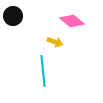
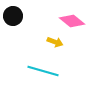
cyan line: rotated 68 degrees counterclockwise
